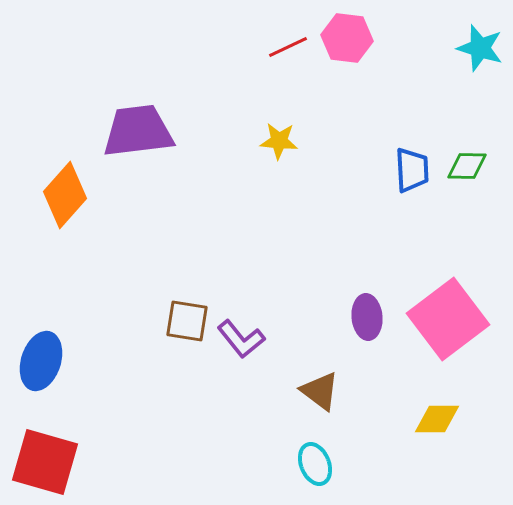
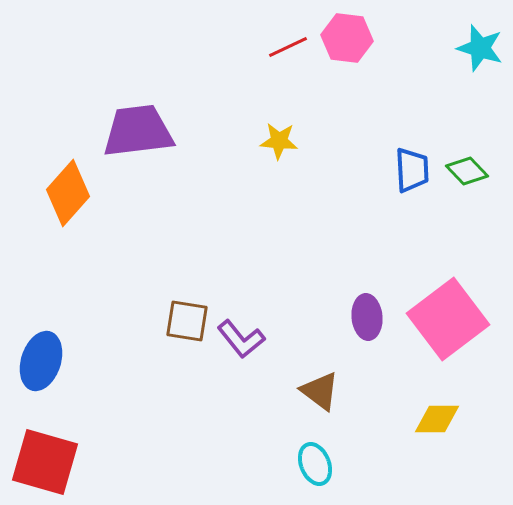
green diamond: moved 5 px down; rotated 45 degrees clockwise
orange diamond: moved 3 px right, 2 px up
